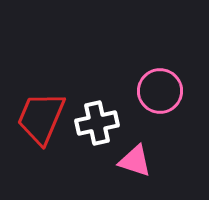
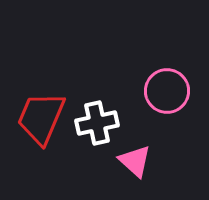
pink circle: moved 7 px right
pink triangle: rotated 24 degrees clockwise
